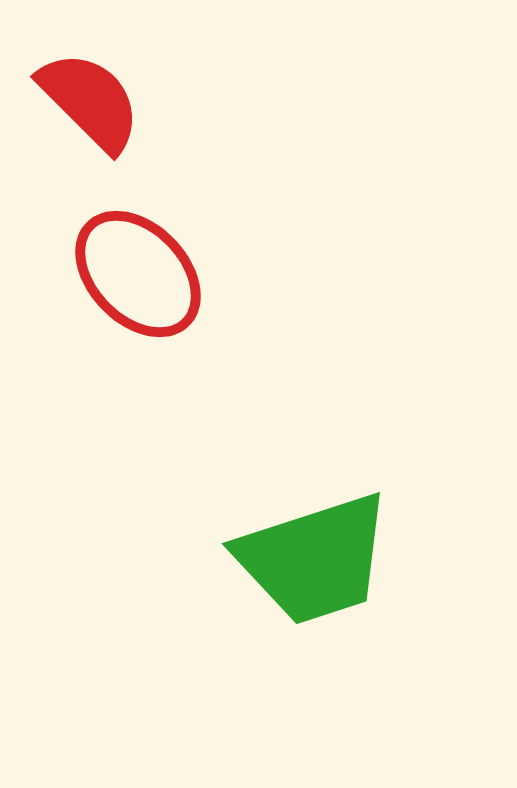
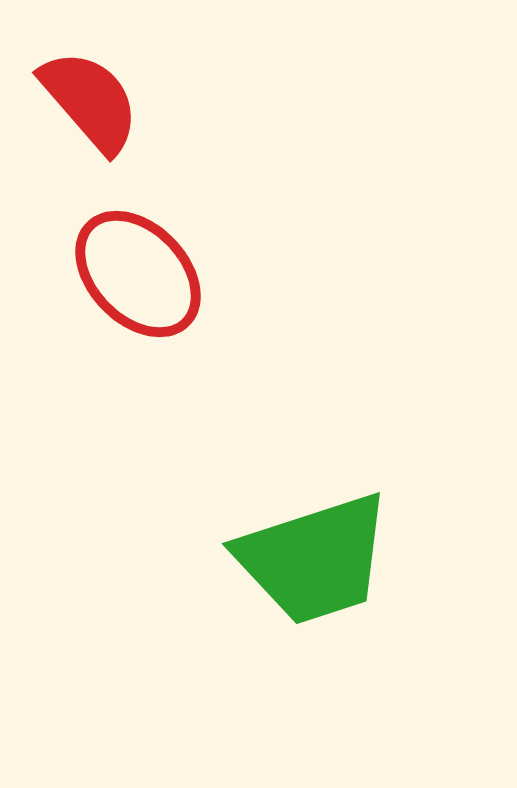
red semicircle: rotated 4 degrees clockwise
